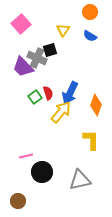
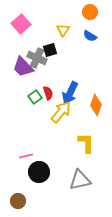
yellow L-shape: moved 5 px left, 3 px down
black circle: moved 3 px left
